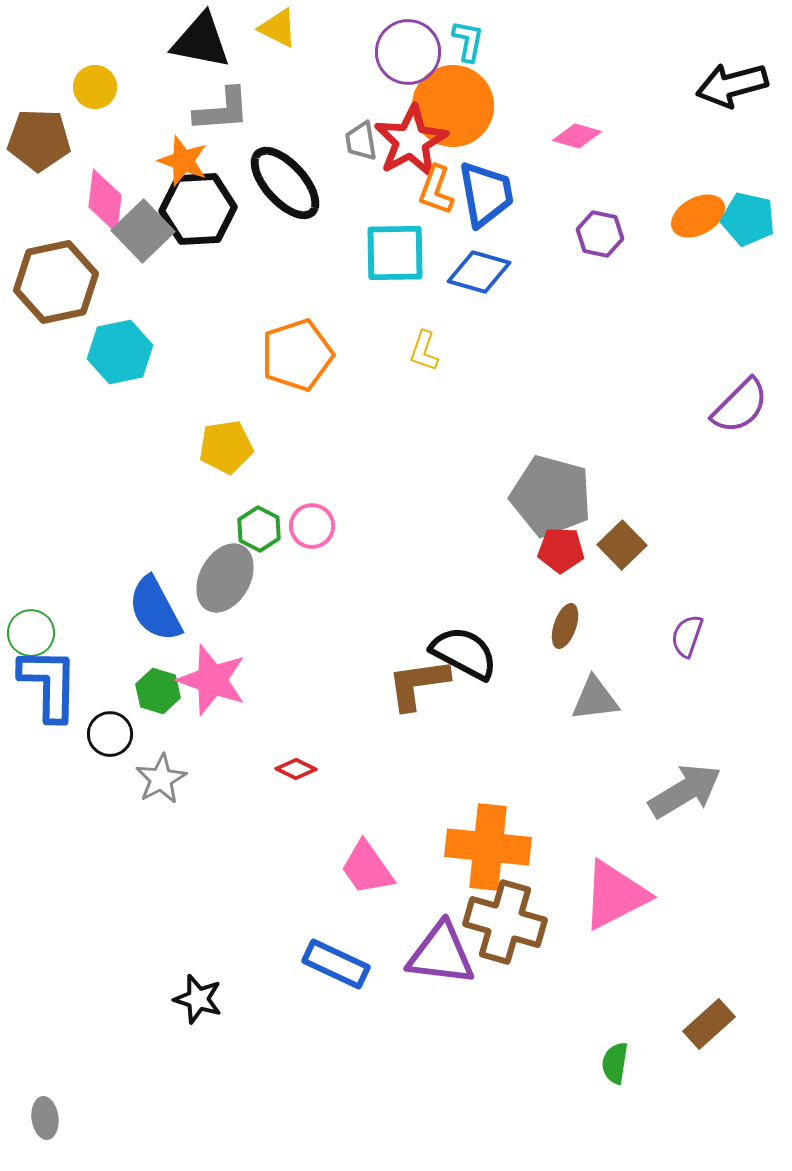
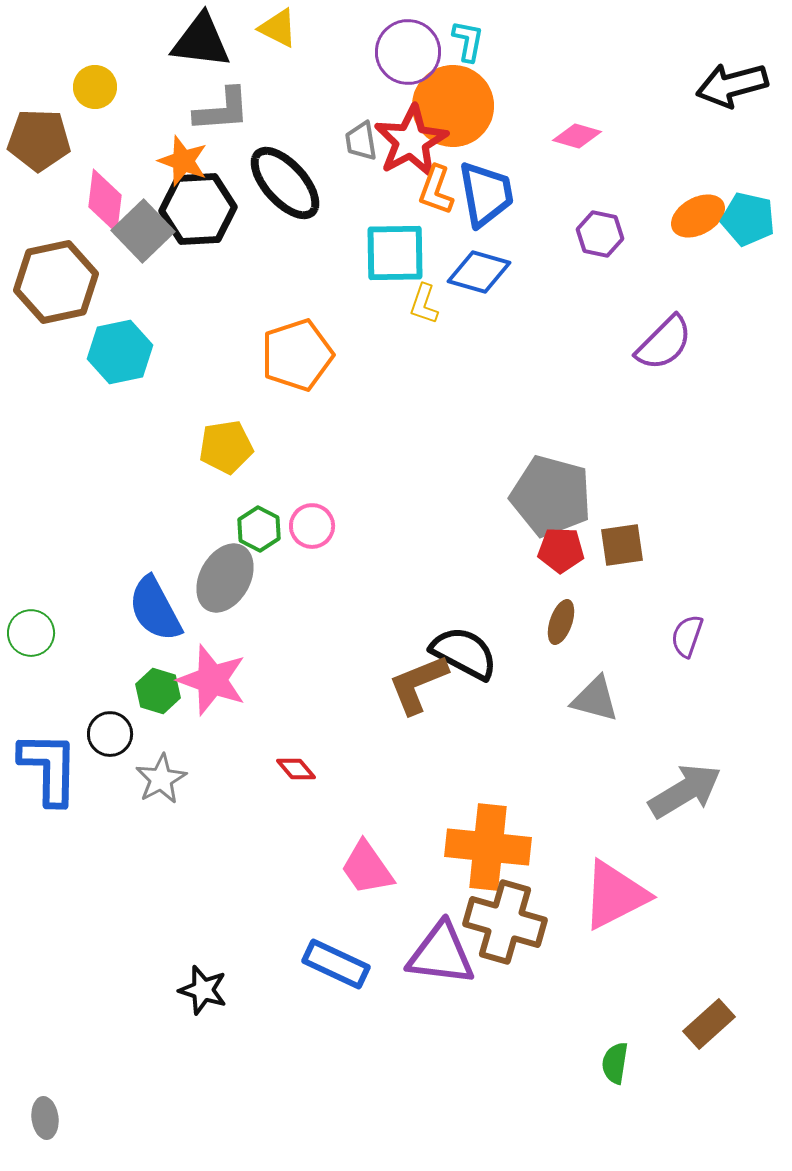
black triangle at (201, 41): rotated 4 degrees counterclockwise
yellow L-shape at (424, 351): moved 47 px up
purple semicircle at (740, 406): moved 76 px left, 63 px up
brown square at (622, 545): rotated 36 degrees clockwise
brown ellipse at (565, 626): moved 4 px left, 4 px up
blue L-shape at (49, 684): moved 84 px down
brown L-shape at (418, 684): rotated 14 degrees counterclockwise
gray triangle at (595, 699): rotated 22 degrees clockwise
red diamond at (296, 769): rotated 24 degrees clockwise
black star at (198, 999): moved 5 px right, 9 px up
